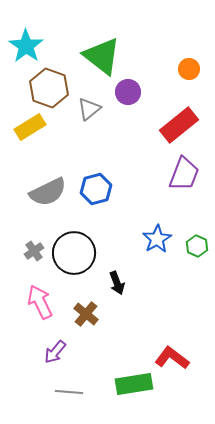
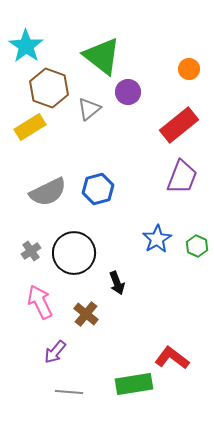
purple trapezoid: moved 2 px left, 3 px down
blue hexagon: moved 2 px right
gray cross: moved 3 px left
